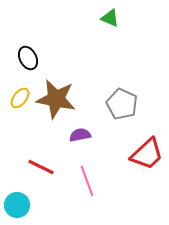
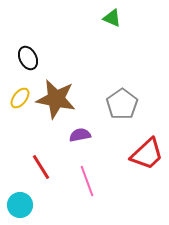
green triangle: moved 2 px right
gray pentagon: rotated 12 degrees clockwise
red line: rotated 32 degrees clockwise
cyan circle: moved 3 px right
